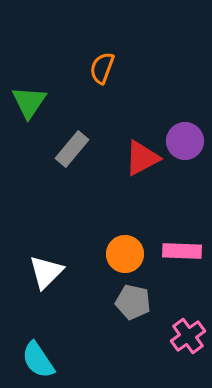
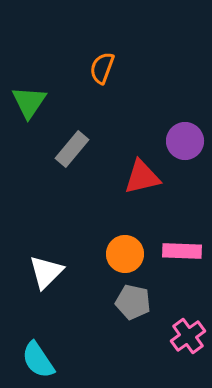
red triangle: moved 19 px down; rotated 15 degrees clockwise
